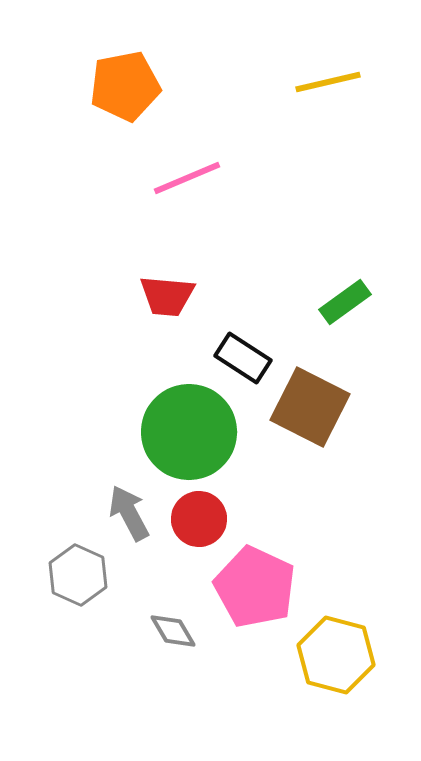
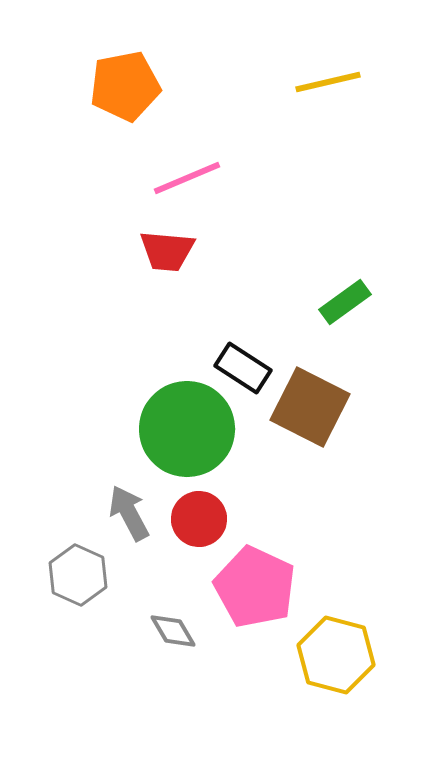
red trapezoid: moved 45 px up
black rectangle: moved 10 px down
green circle: moved 2 px left, 3 px up
